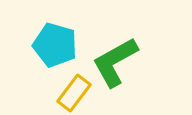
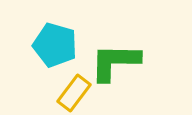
green L-shape: rotated 30 degrees clockwise
